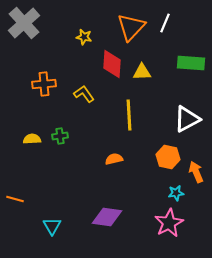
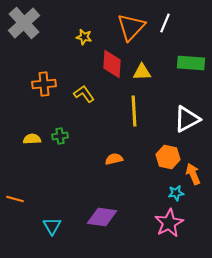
yellow line: moved 5 px right, 4 px up
orange arrow: moved 3 px left, 2 px down
purple diamond: moved 5 px left
